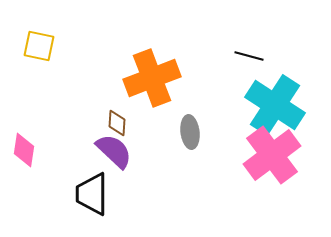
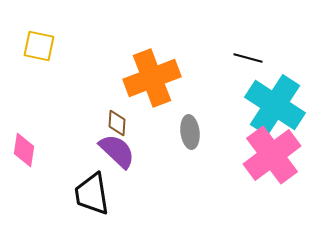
black line: moved 1 px left, 2 px down
purple semicircle: moved 3 px right
black trapezoid: rotated 9 degrees counterclockwise
